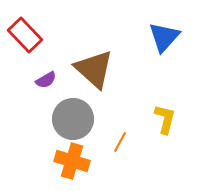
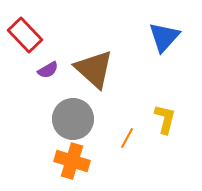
purple semicircle: moved 2 px right, 10 px up
orange line: moved 7 px right, 4 px up
